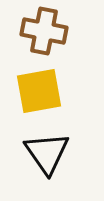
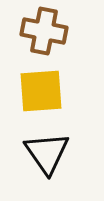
yellow square: moved 2 px right; rotated 6 degrees clockwise
